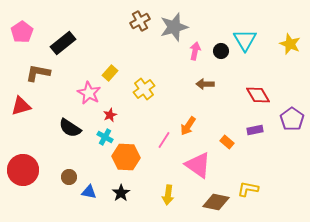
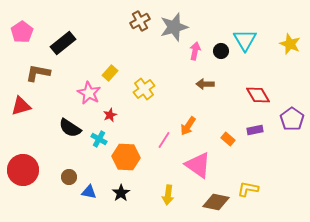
cyan cross: moved 6 px left, 2 px down
orange rectangle: moved 1 px right, 3 px up
